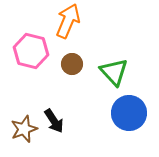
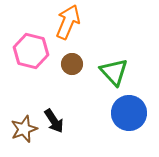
orange arrow: moved 1 px down
